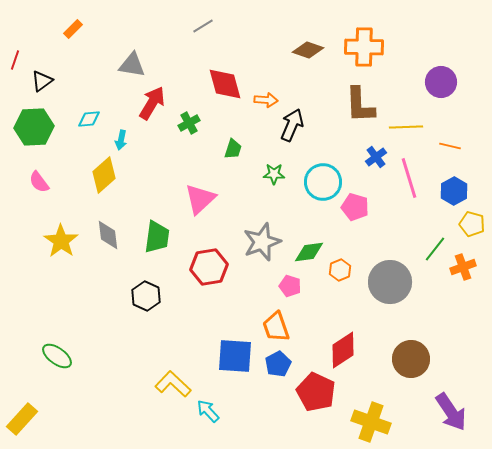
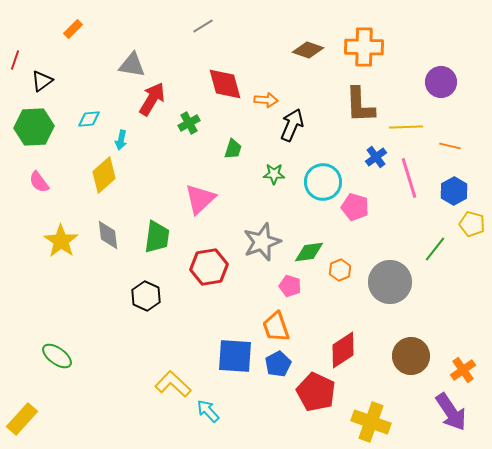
red arrow at (152, 103): moved 4 px up
orange cross at (463, 267): moved 103 px down; rotated 15 degrees counterclockwise
brown circle at (411, 359): moved 3 px up
